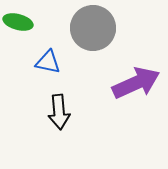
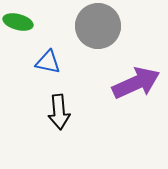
gray circle: moved 5 px right, 2 px up
